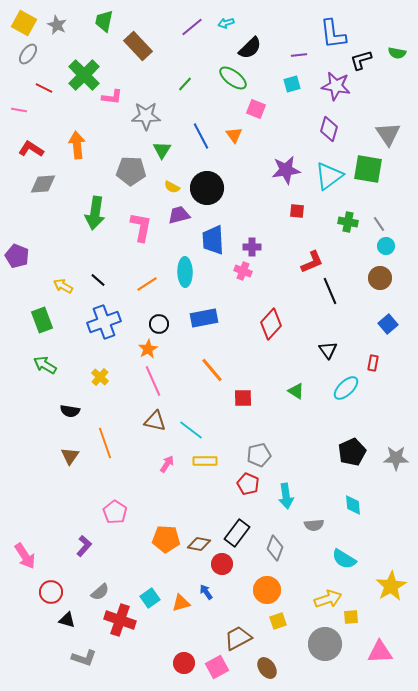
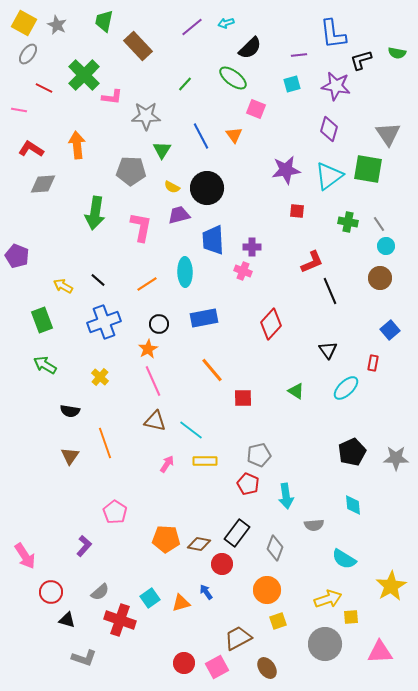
blue square at (388, 324): moved 2 px right, 6 px down
